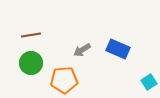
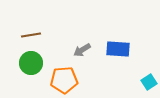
blue rectangle: rotated 20 degrees counterclockwise
